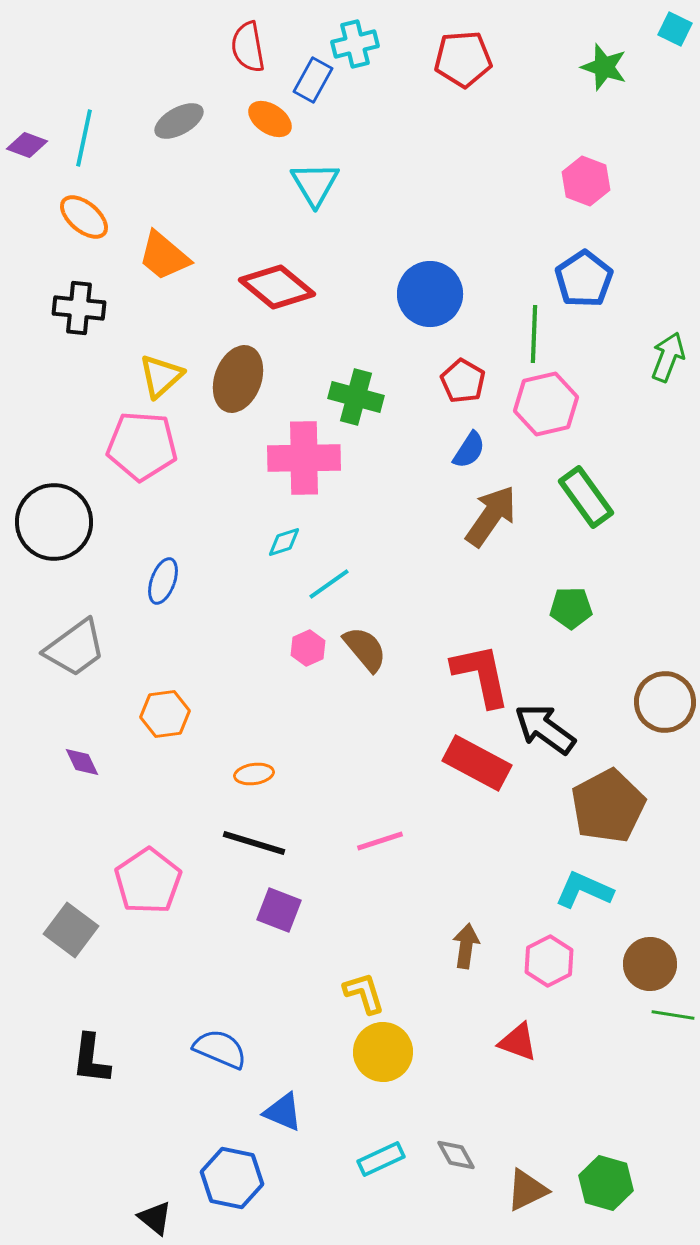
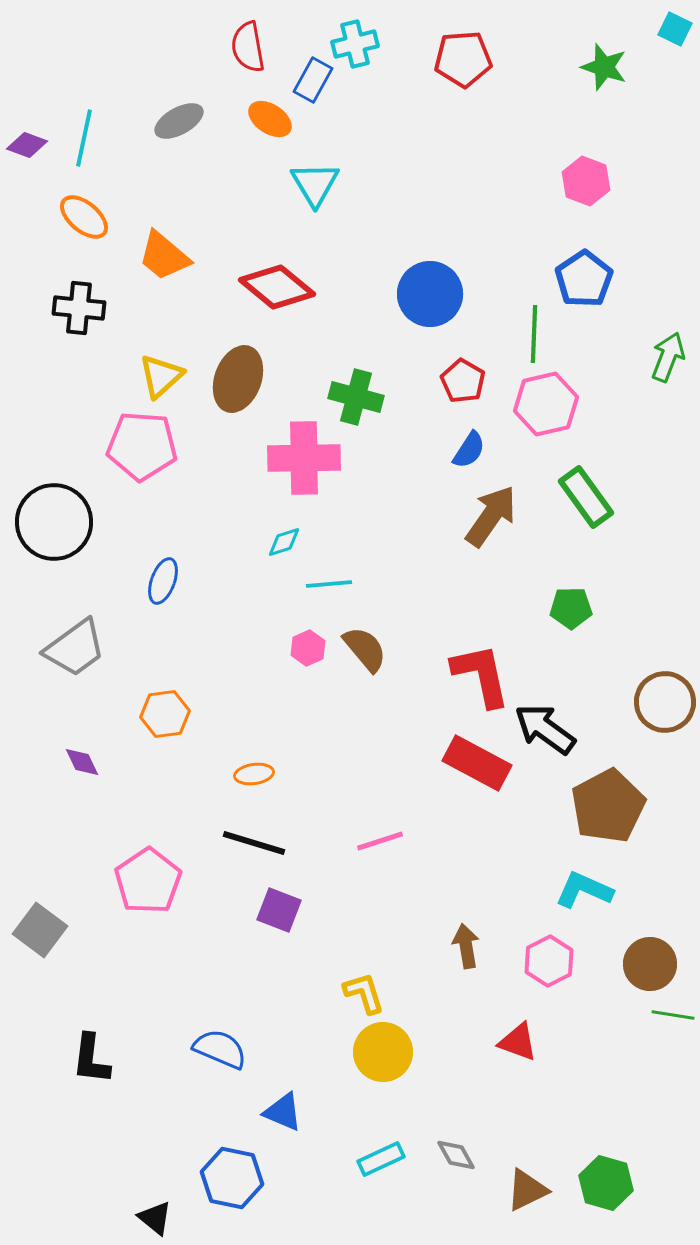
cyan line at (329, 584): rotated 30 degrees clockwise
gray square at (71, 930): moved 31 px left
brown arrow at (466, 946): rotated 18 degrees counterclockwise
